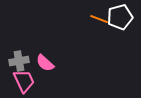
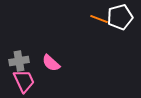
pink semicircle: moved 6 px right
